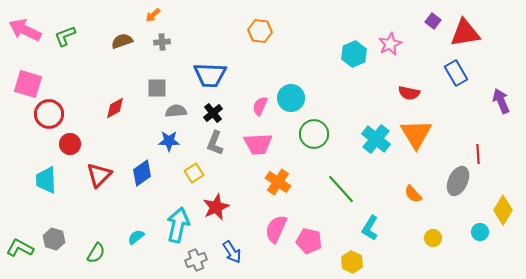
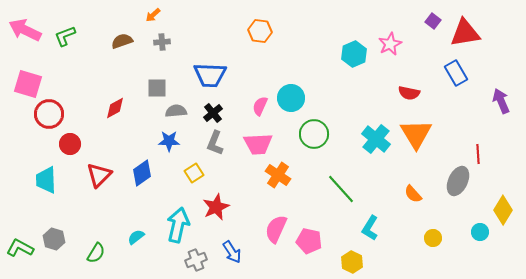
orange cross at (278, 182): moved 7 px up
